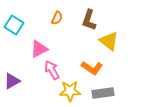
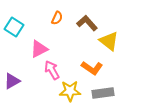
brown L-shape: moved 2 px left, 3 px down; rotated 120 degrees clockwise
cyan square: moved 2 px down
